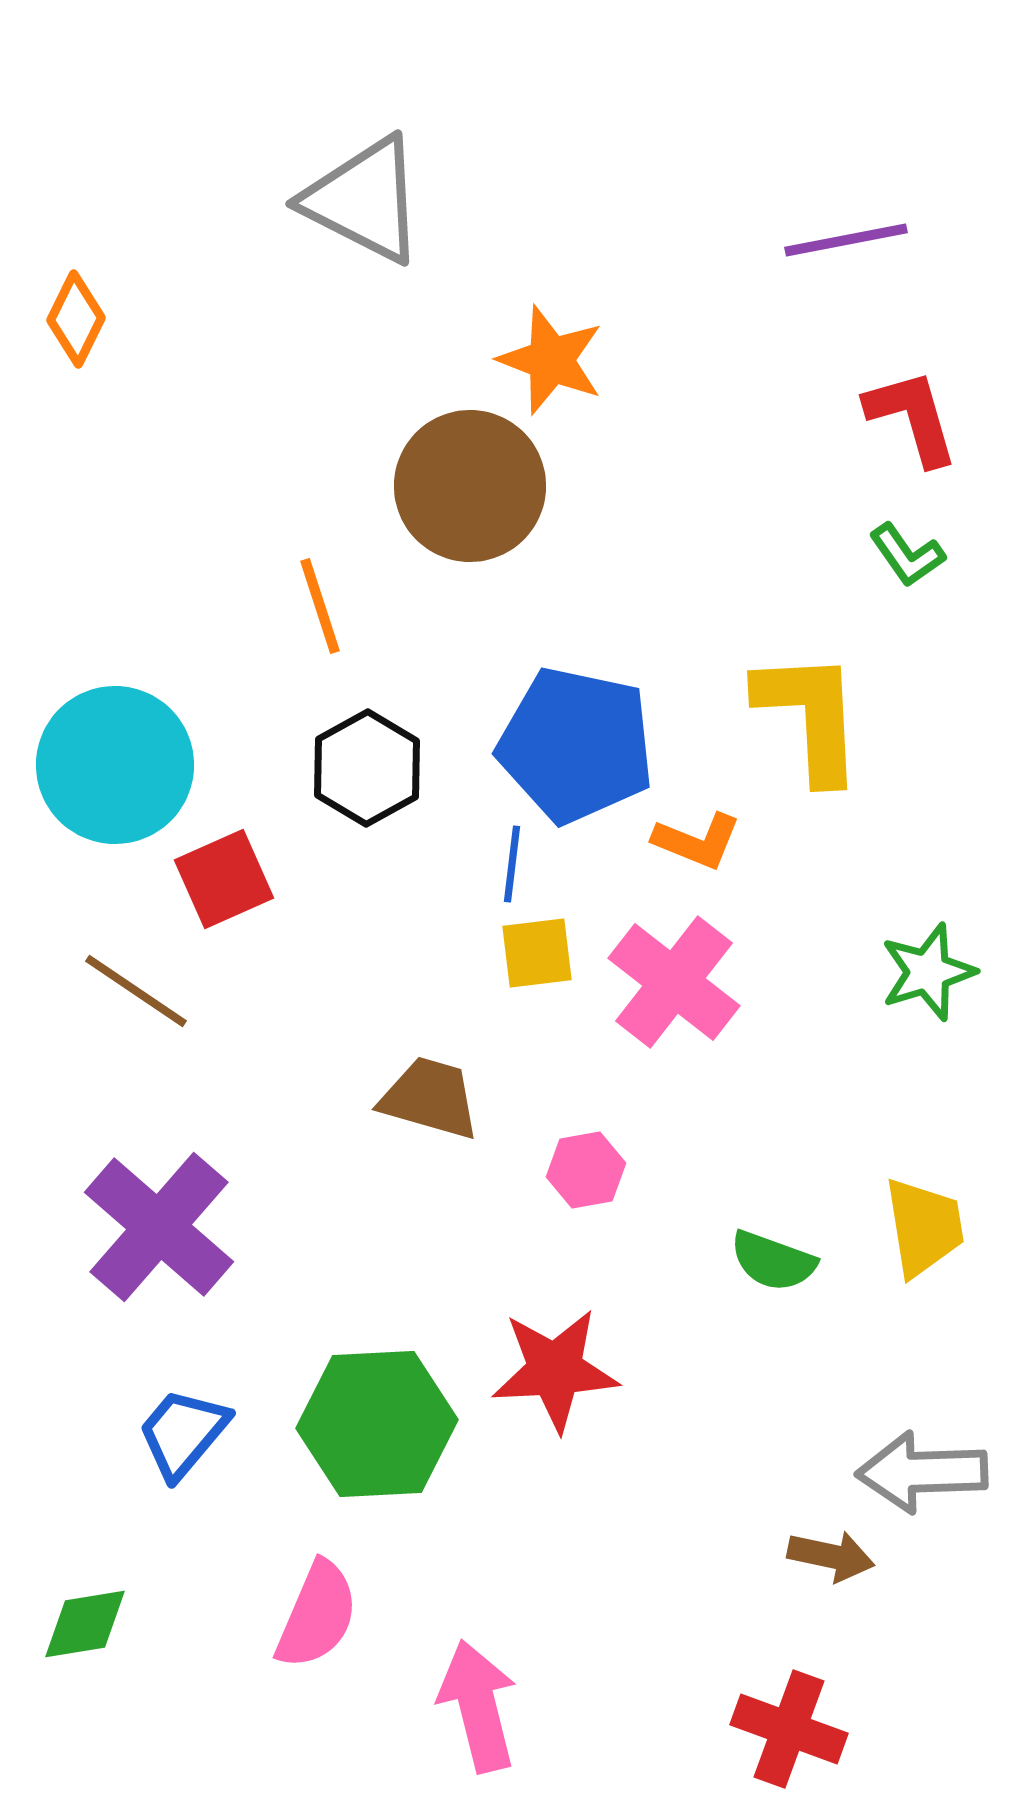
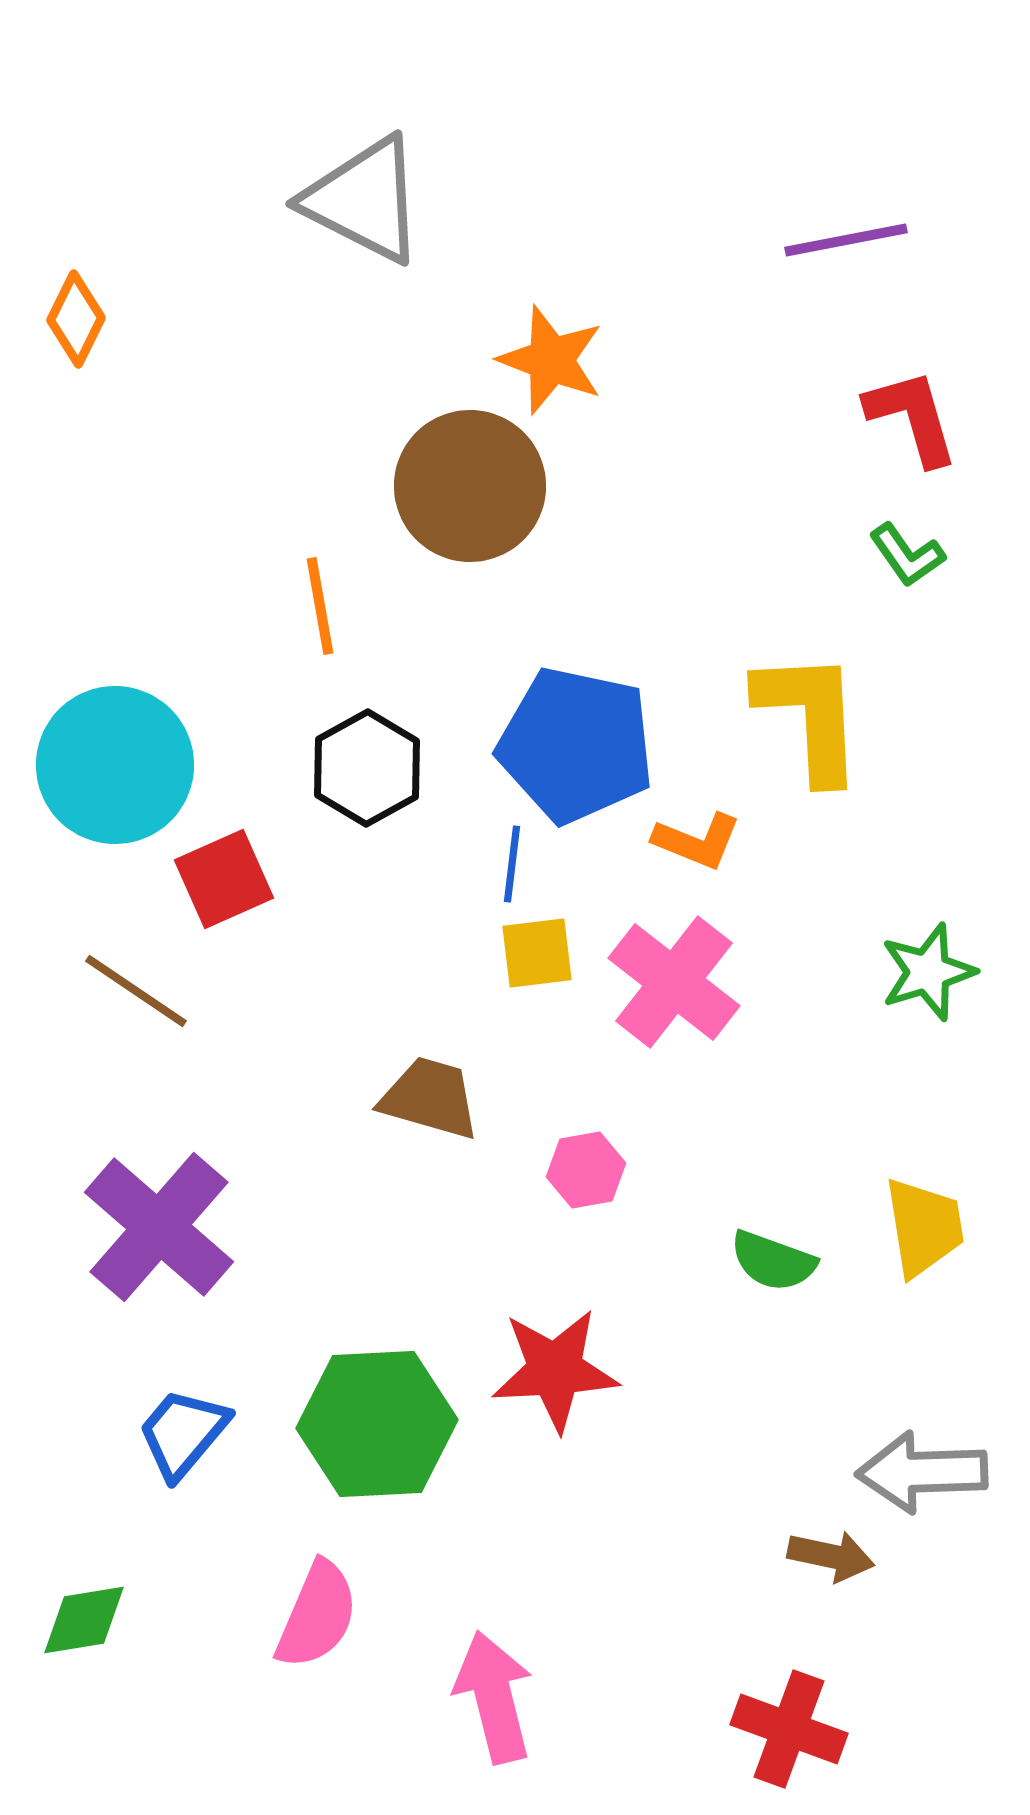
orange line: rotated 8 degrees clockwise
green diamond: moved 1 px left, 4 px up
pink arrow: moved 16 px right, 9 px up
